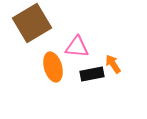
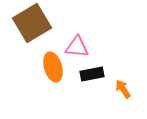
orange arrow: moved 10 px right, 25 px down
